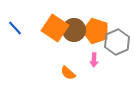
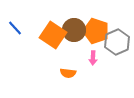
orange square: moved 2 px left, 7 px down
pink arrow: moved 1 px left, 2 px up
orange semicircle: rotated 35 degrees counterclockwise
